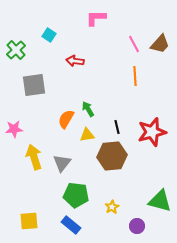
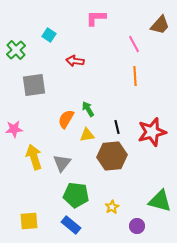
brown trapezoid: moved 19 px up
